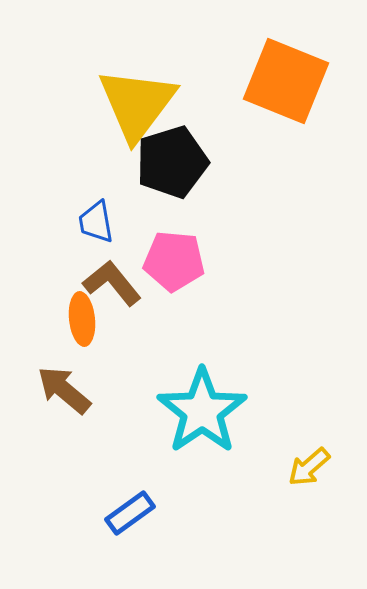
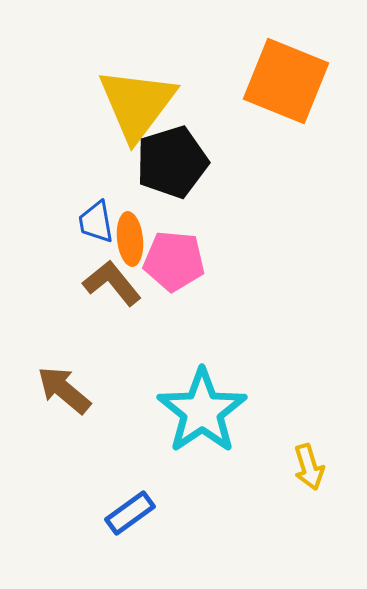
orange ellipse: moved 48 px right, 80 px up
yellow arrow: rotated 66 degrees counterclockwise
